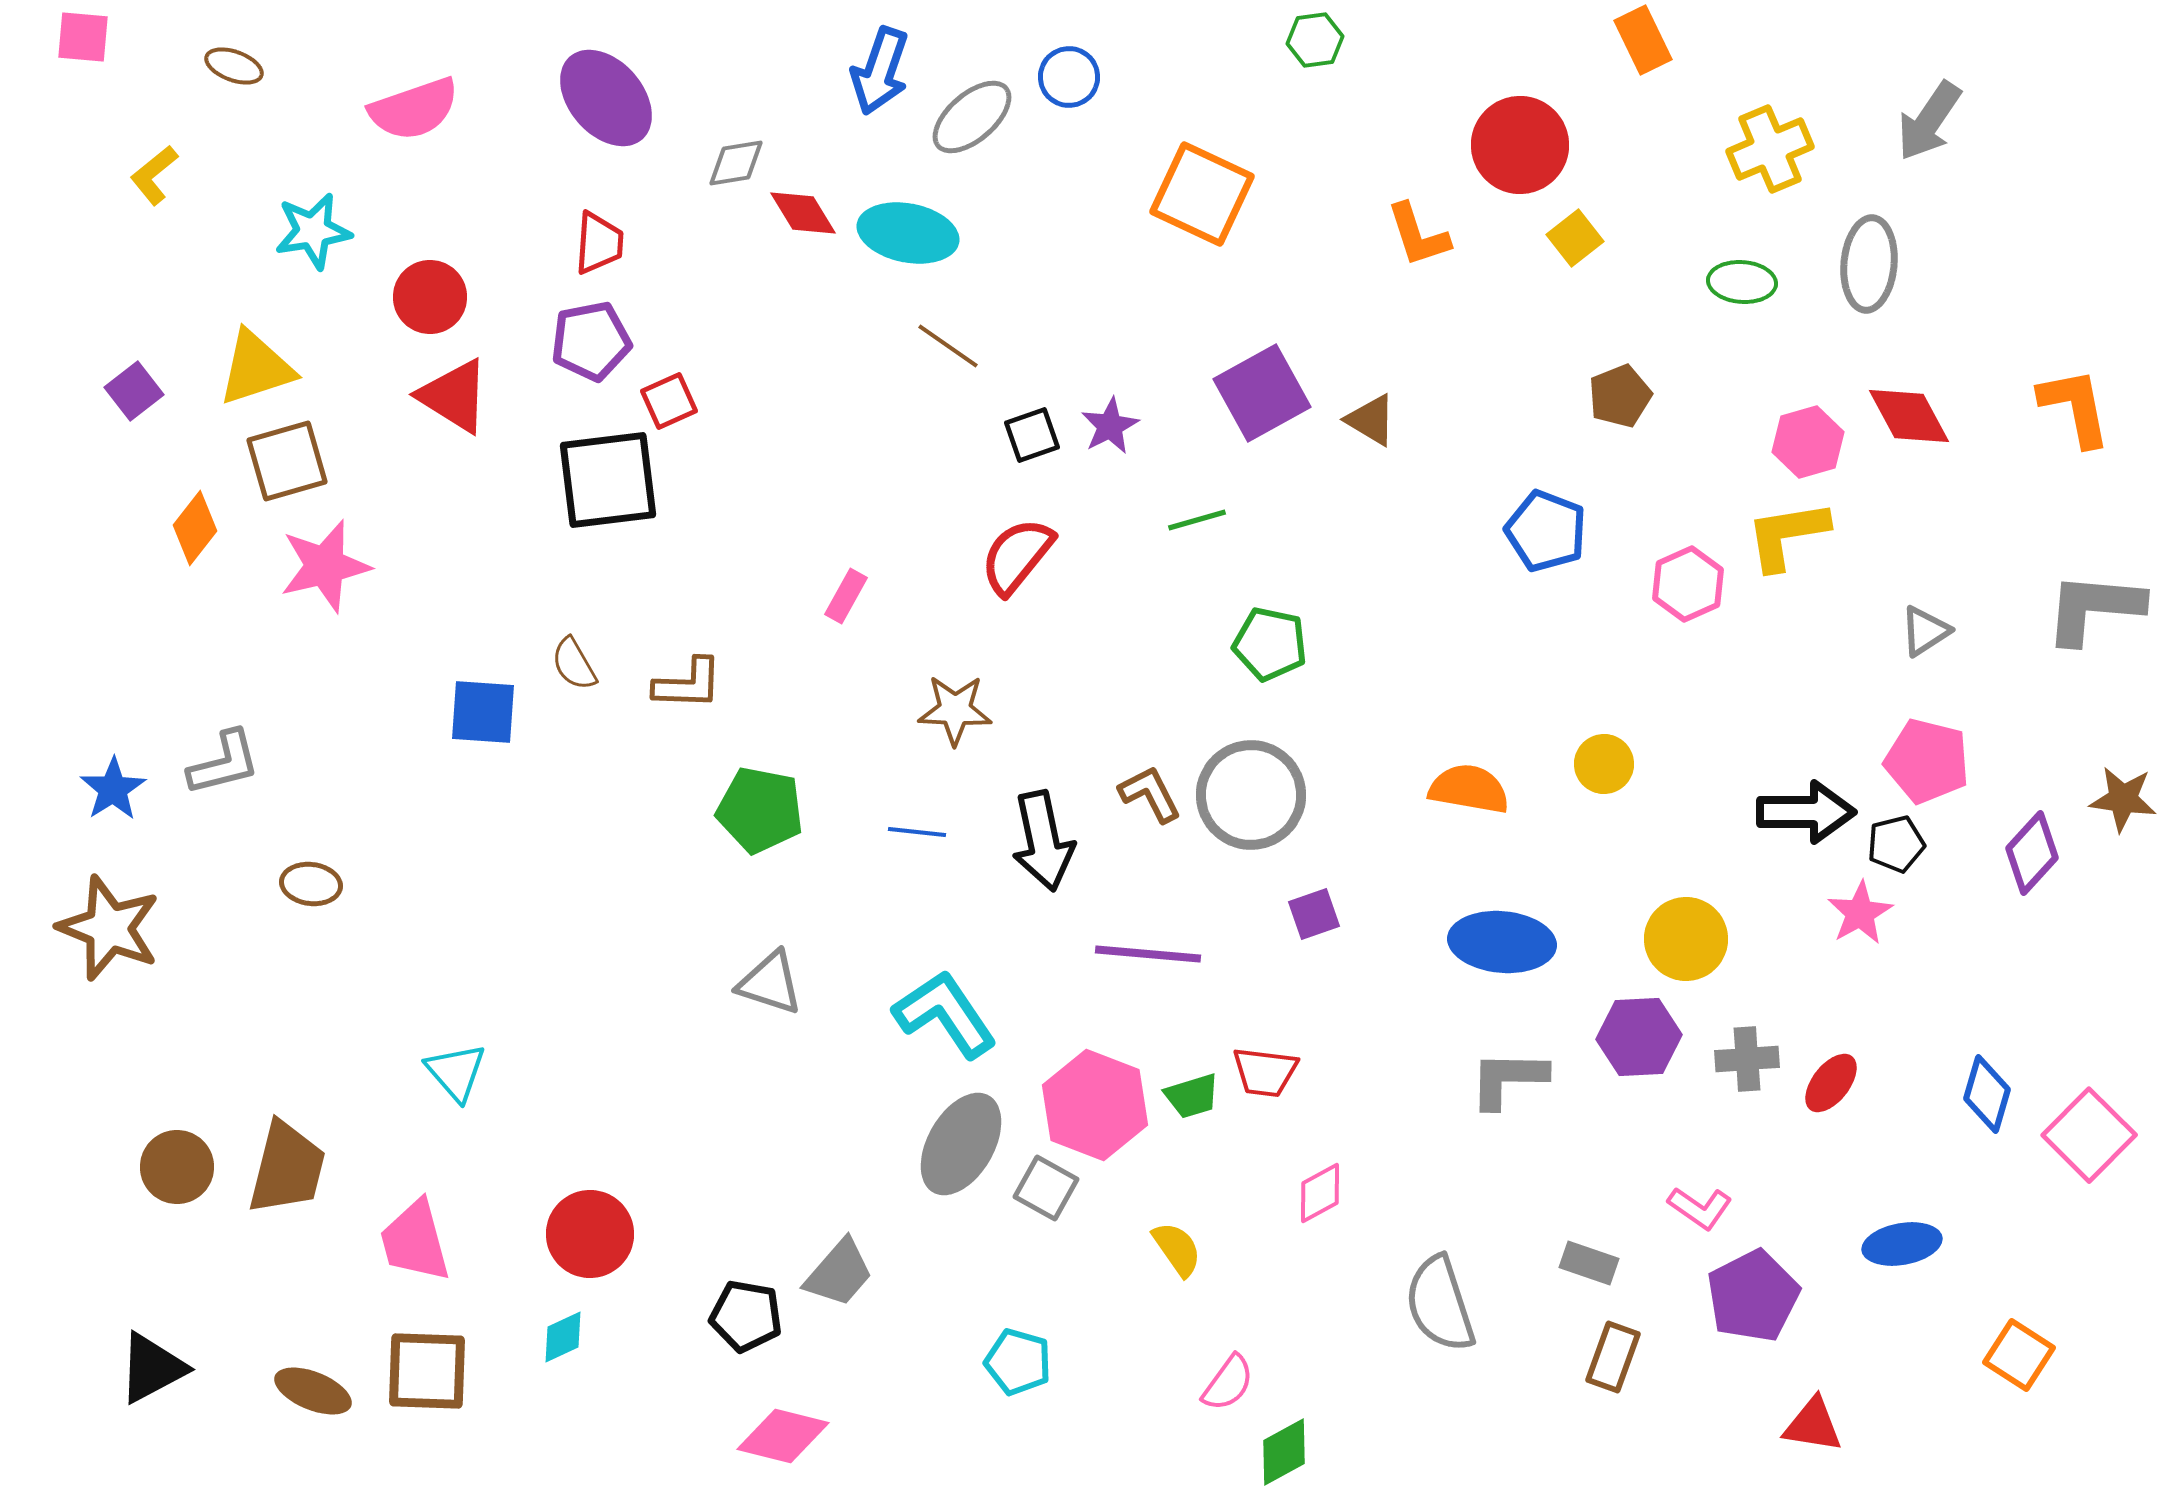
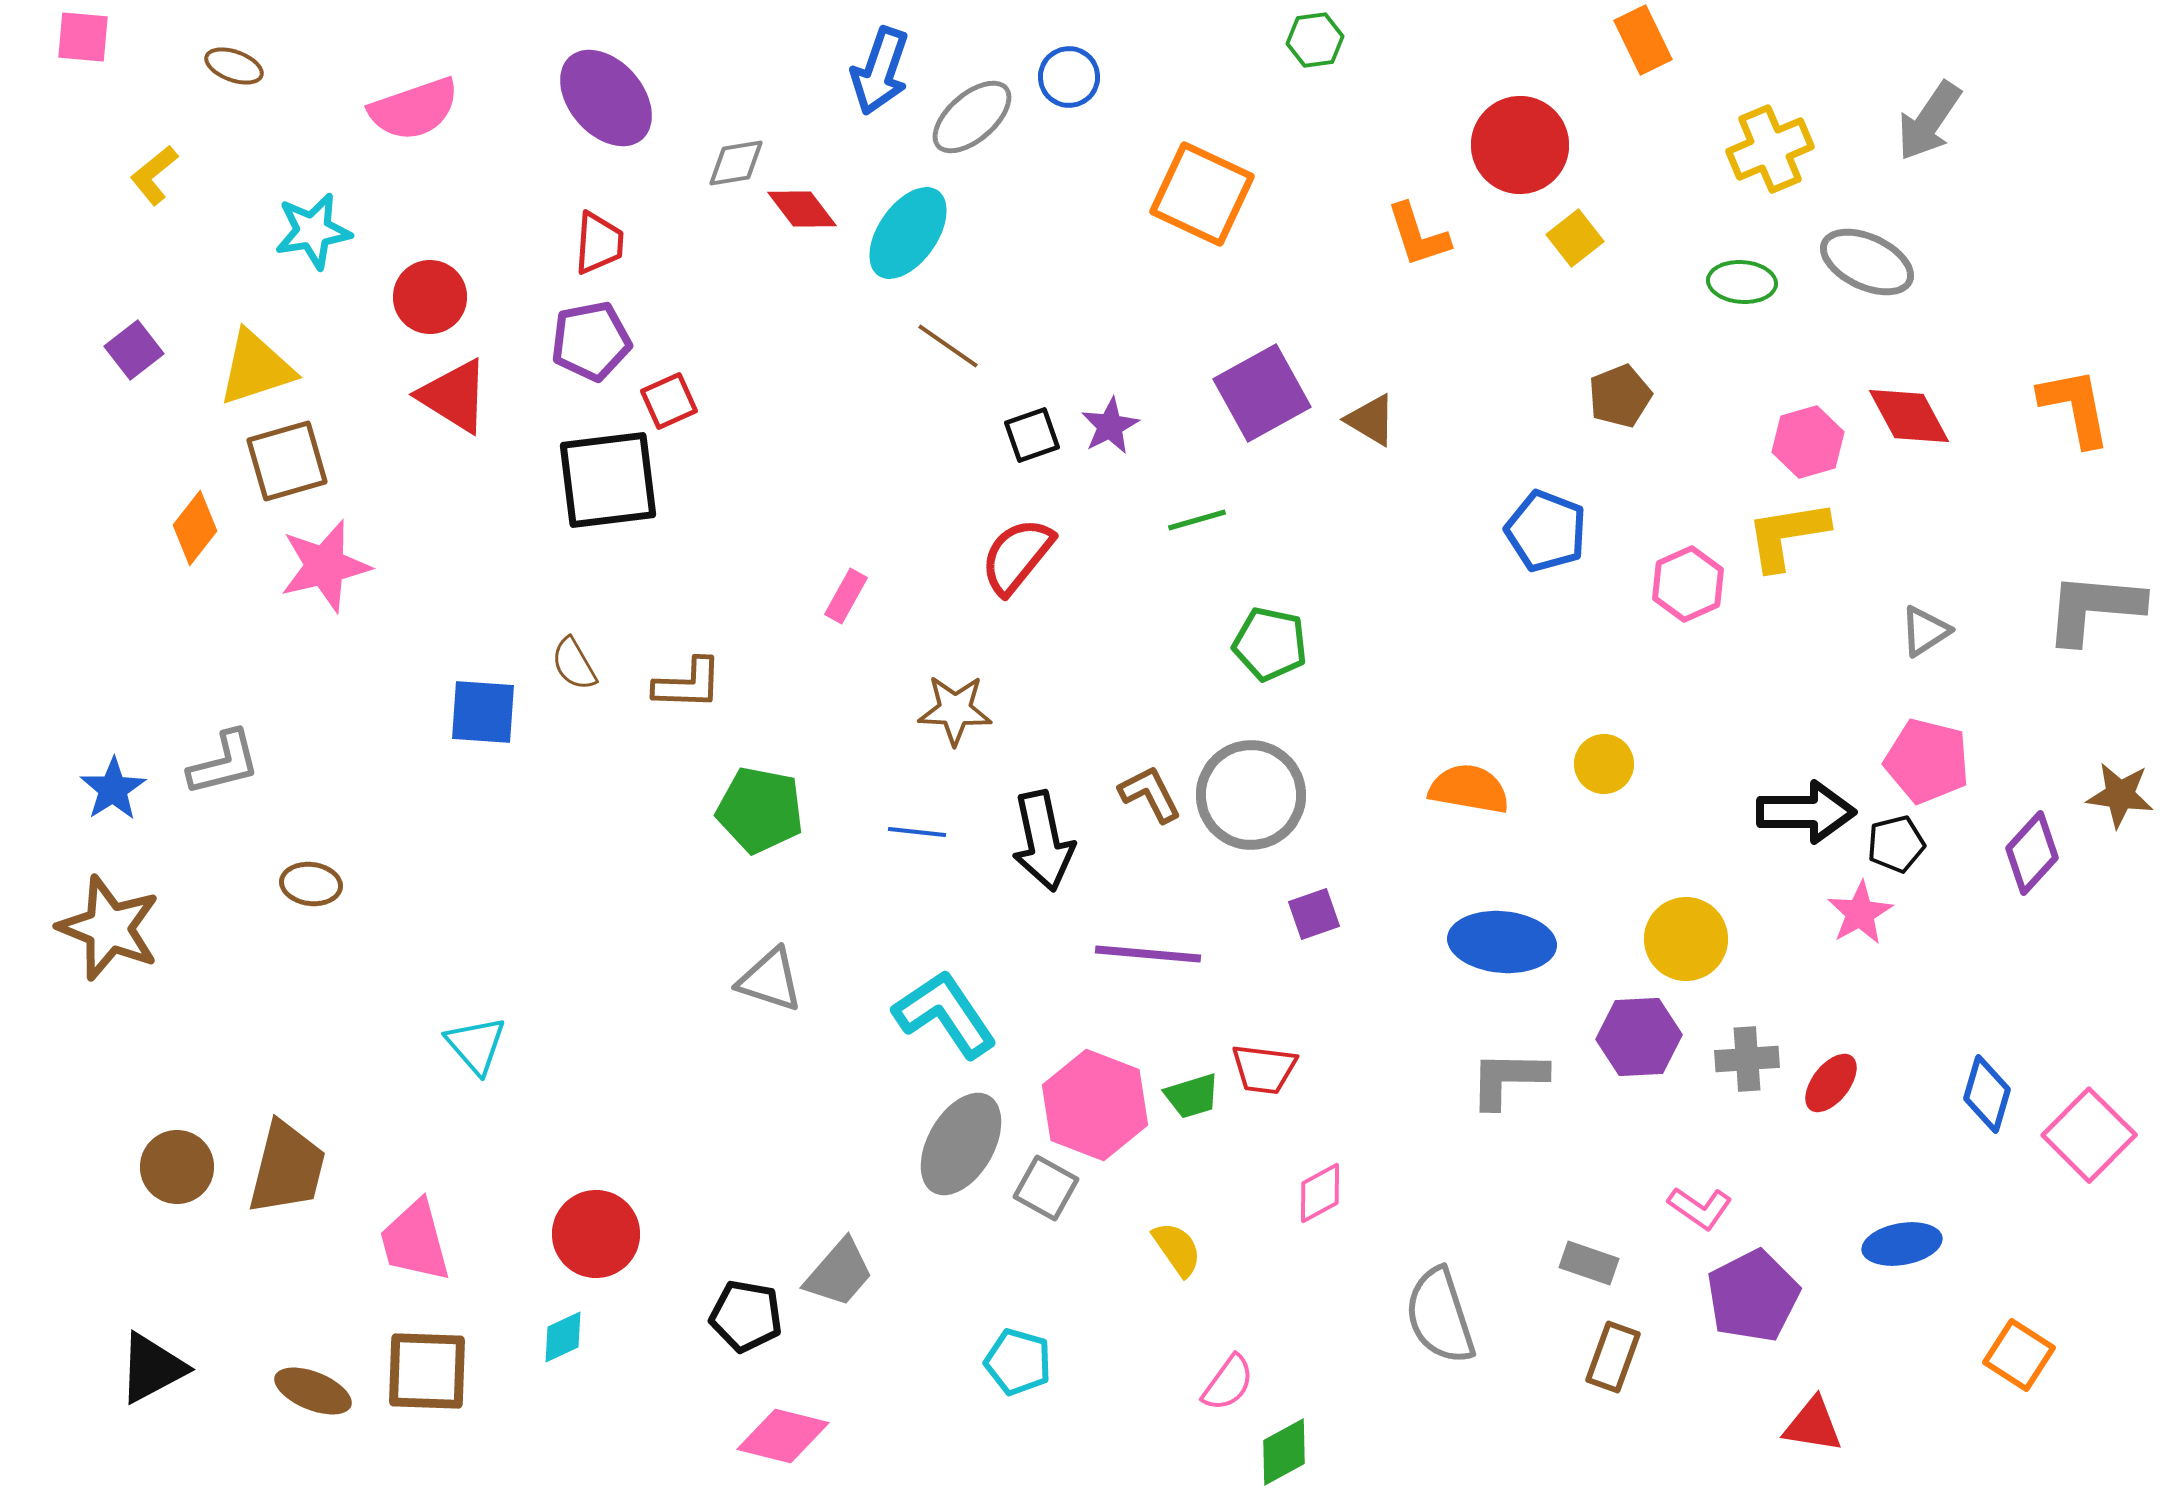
red diamond at (803, 213): moved 1 px left, 4 px up; rotated 6 degrees counterclockwise
cyan ellipse at (908, 233): rotated 66 degrees counterclockwise
gray ellipse at (1869, 264): moved 2 px left, 2 px up; rotated 70 degrees counterclockwise
purple square at (134, 391): moved 41 px up
brown star at (2123, 799): moved 3 px left, 4 px up
gray triangle at (770, 983): moved 3 px up
cyan triangle at (456, 1072): moved 20 px right, 27 px up
red trapezoid at (1265, 1072): moved 1 px left, 3 px up
red circle at (590, 1234): moved 6 px right
gray semicircle at (1440, 1304): moved 12 px down
